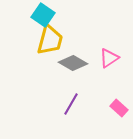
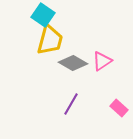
pink triangle: moved 7 px left, 3 px down
